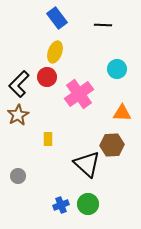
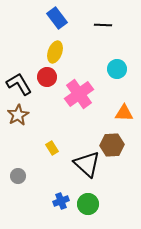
black L-shape: rotated 104 degrees clockwise
orange triangle: moved 2 px right
yellow rectangle: moved 4 px right, 9 px down; rotated 32 degrees counterclockwise
blue cross: moved 4 px up
